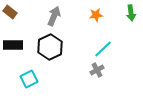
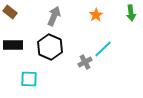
orange star: rotated 24 degrees counterclockwise
black hexagon: rotated 10 degrees counterclockwise
gray cross: moved 12 px left, 8 px up
cyan square: rotated 30 degrees clockwise
